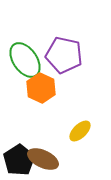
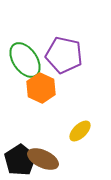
black pentagon: moved 1 px right
